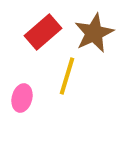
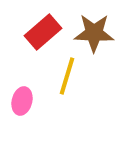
brown star: rotated 27 degrees clockwise
pink ellipse: moved 3 px down
